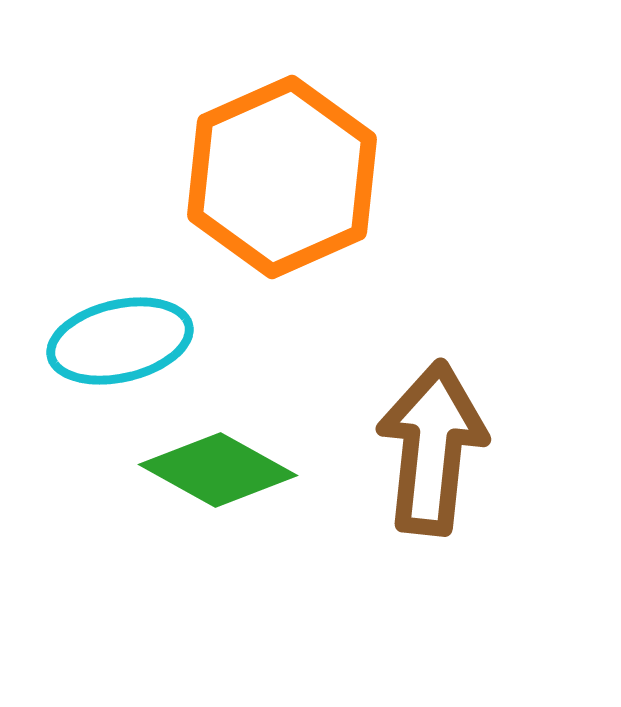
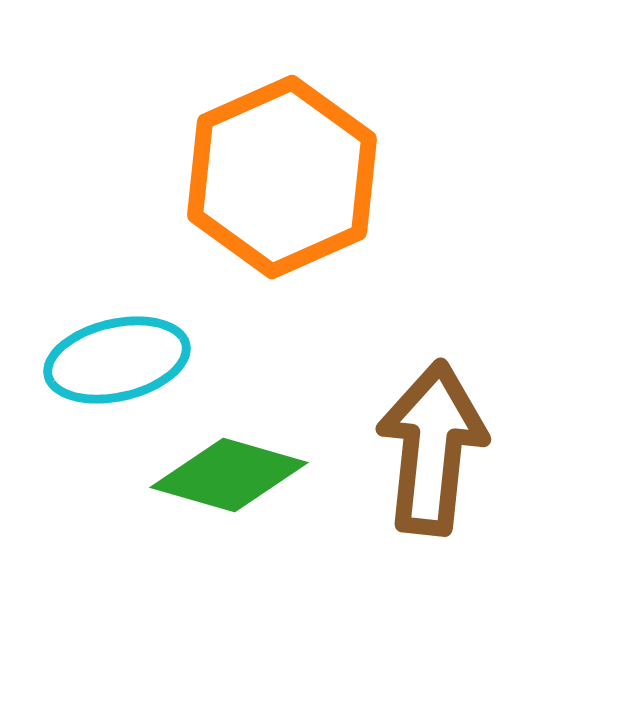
cyan ellipse: moved 3 px left, 19 px down
green diamond: moved 11 px right, 5 px down; rotated 13 degrees counterclockwise
